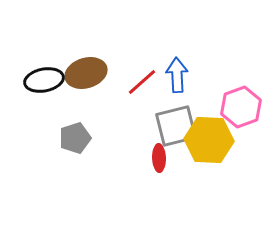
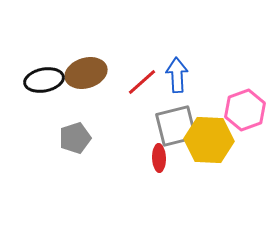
pink hexagon: moved 4 px right, 3 px down
